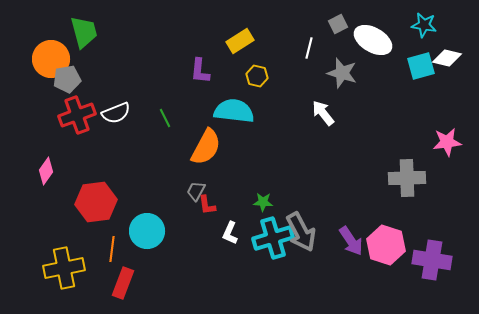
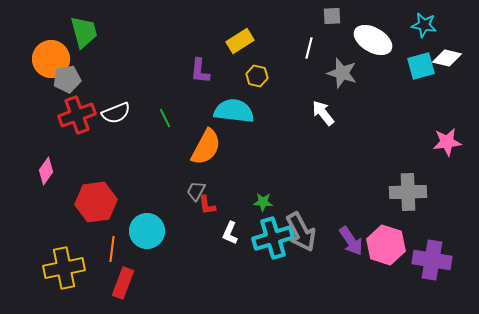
gray square: moved 6 px left, 8 px up; rotated 24 degrees clockwise
gray cross: moved 1 px right, 14 px down
